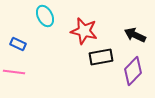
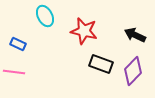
black rectangle: moved 7 px down; rotated 30 degrees clockwise
